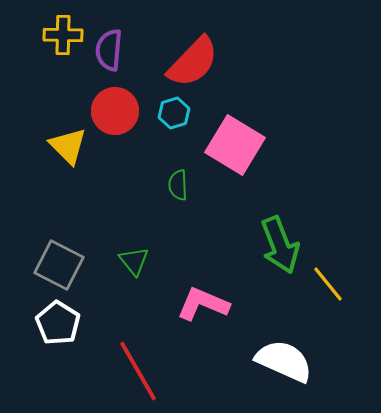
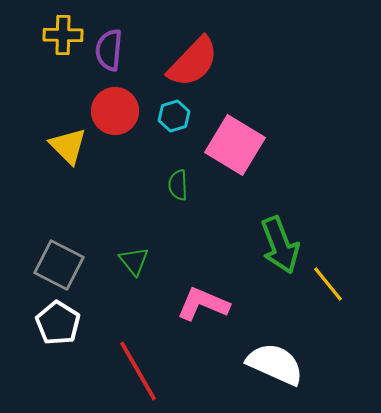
cyan hexagon: moved 3 px down
white semicircle: moved 9 px left, 3 px down
